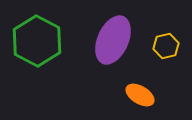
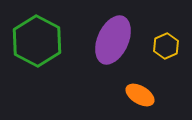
yellow hexagon: rotated 10 degrees counterclockwise
